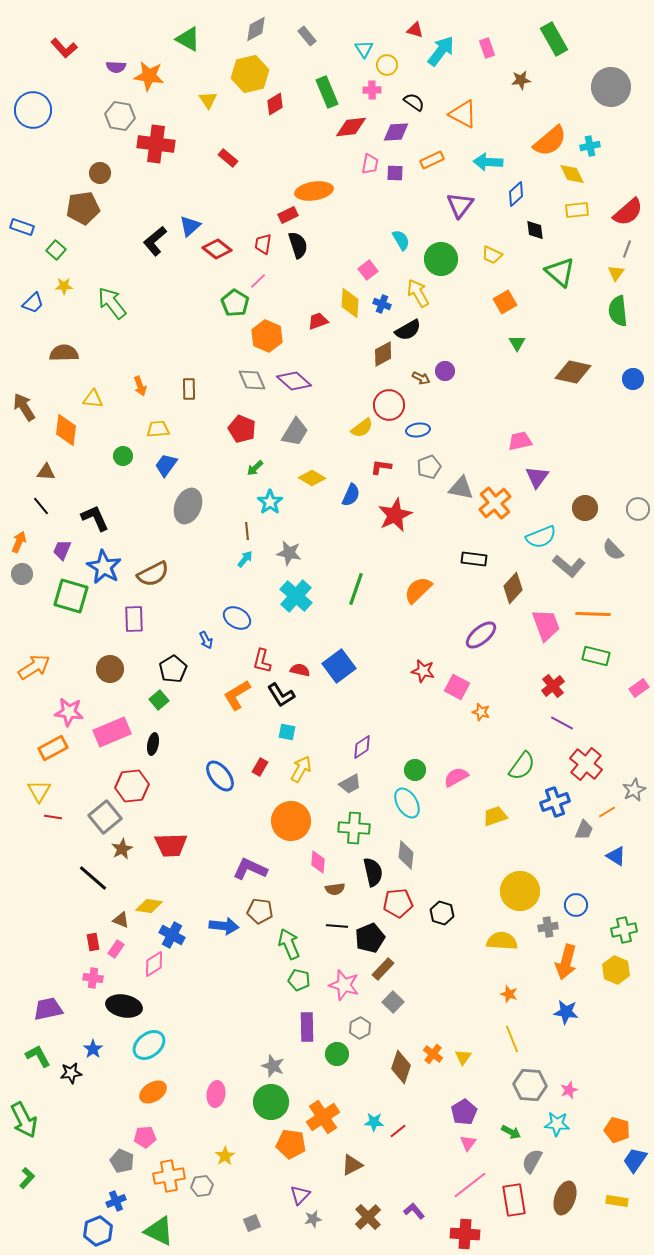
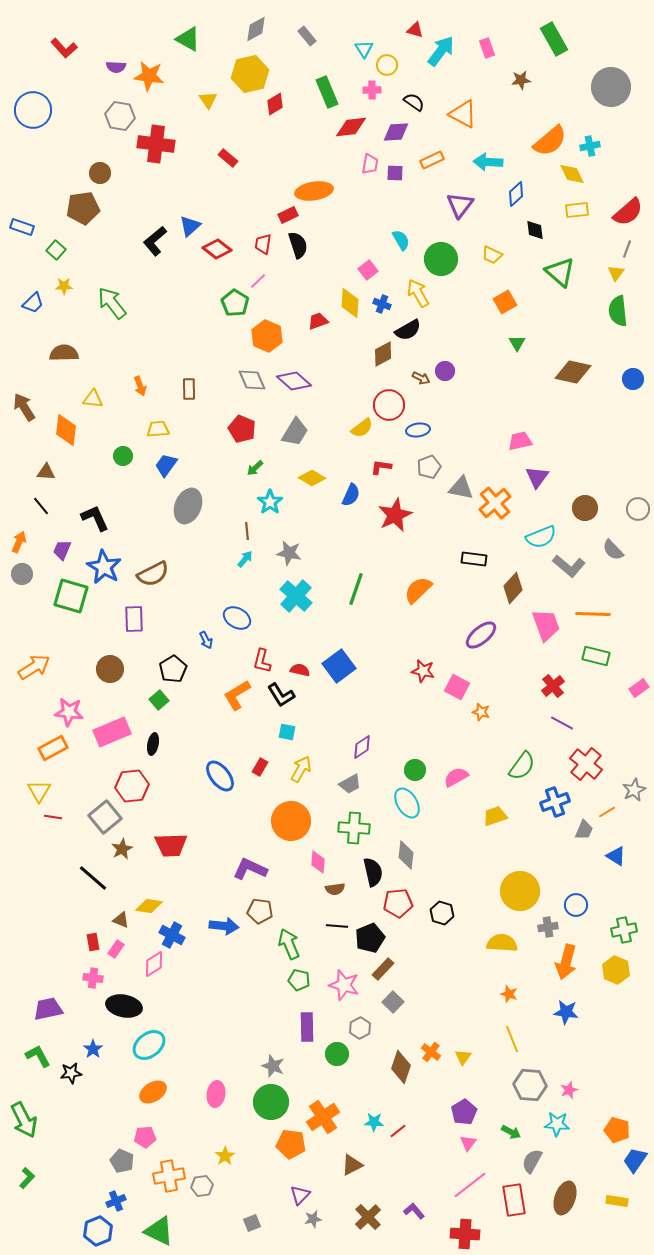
yellow semicircle at (502, 941): moved 2 px down
orange cross at (433, 1054): moved 2 px left, 2 px up
